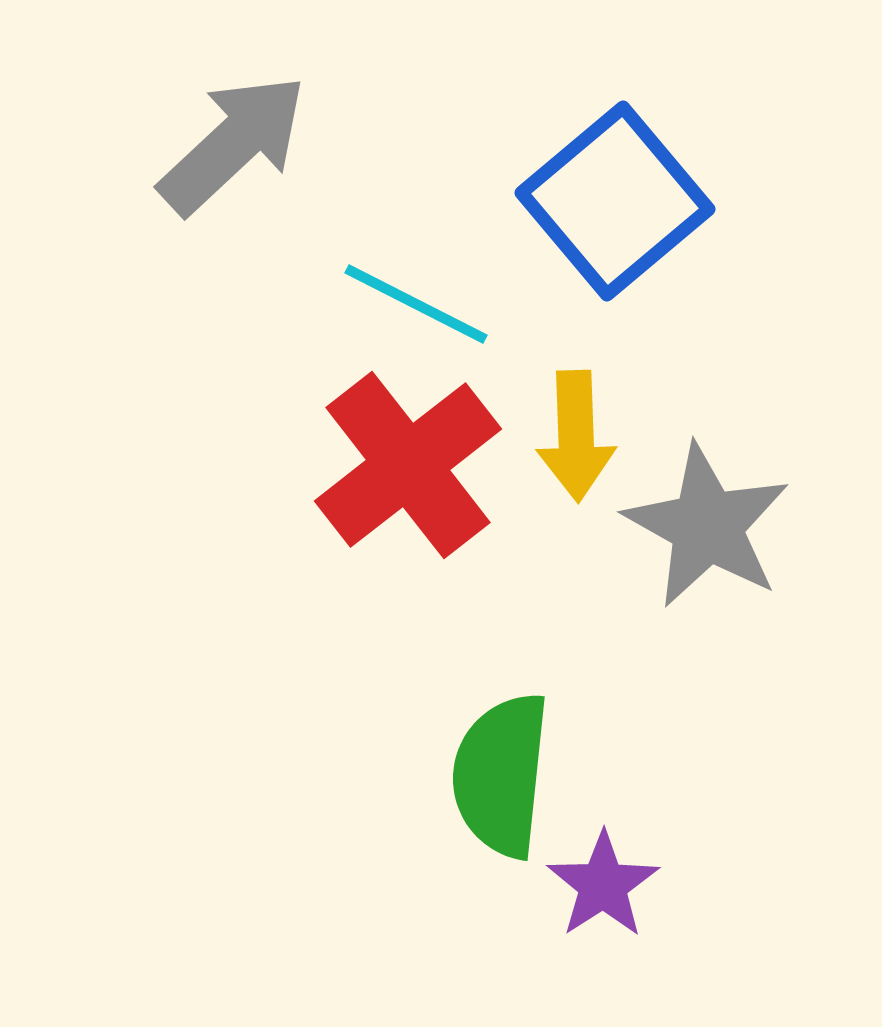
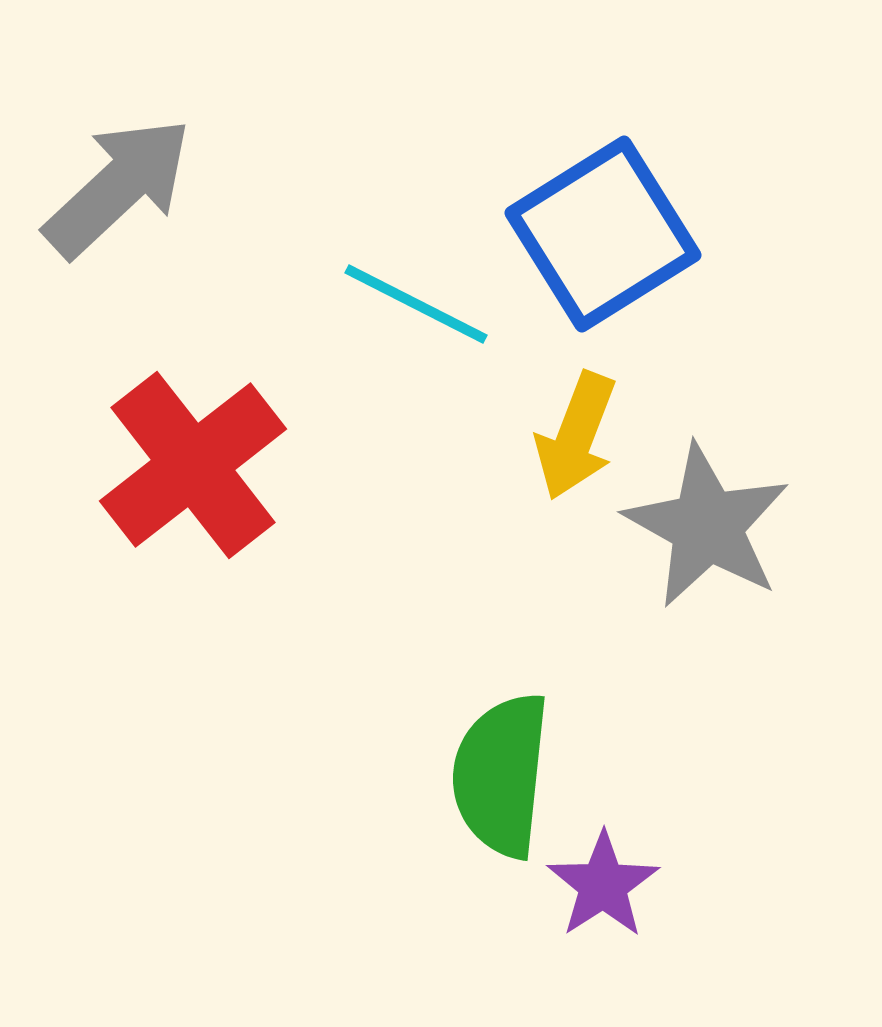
gray arrow: moved 115 px left, 43 px down
blue square: moved 12 px left, 33 px down; rotated 8 degrees clockwise
yellow arrow: rotated 23 degrees clockwise
red cross: moved 215 px left
